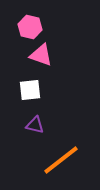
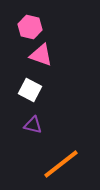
white square: rotated 35 degrees clockwise
purple triangle: moved 2 px left
orange line: moved 4 px down
